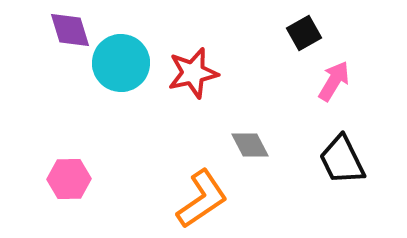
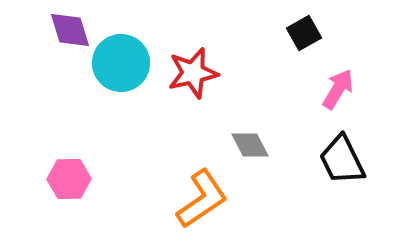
pink arrow: moved 4 px right, 8 px down
